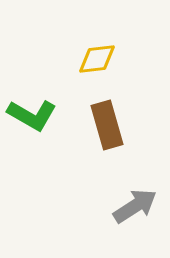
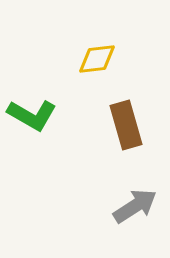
brown rectangle: moved 19 px right
